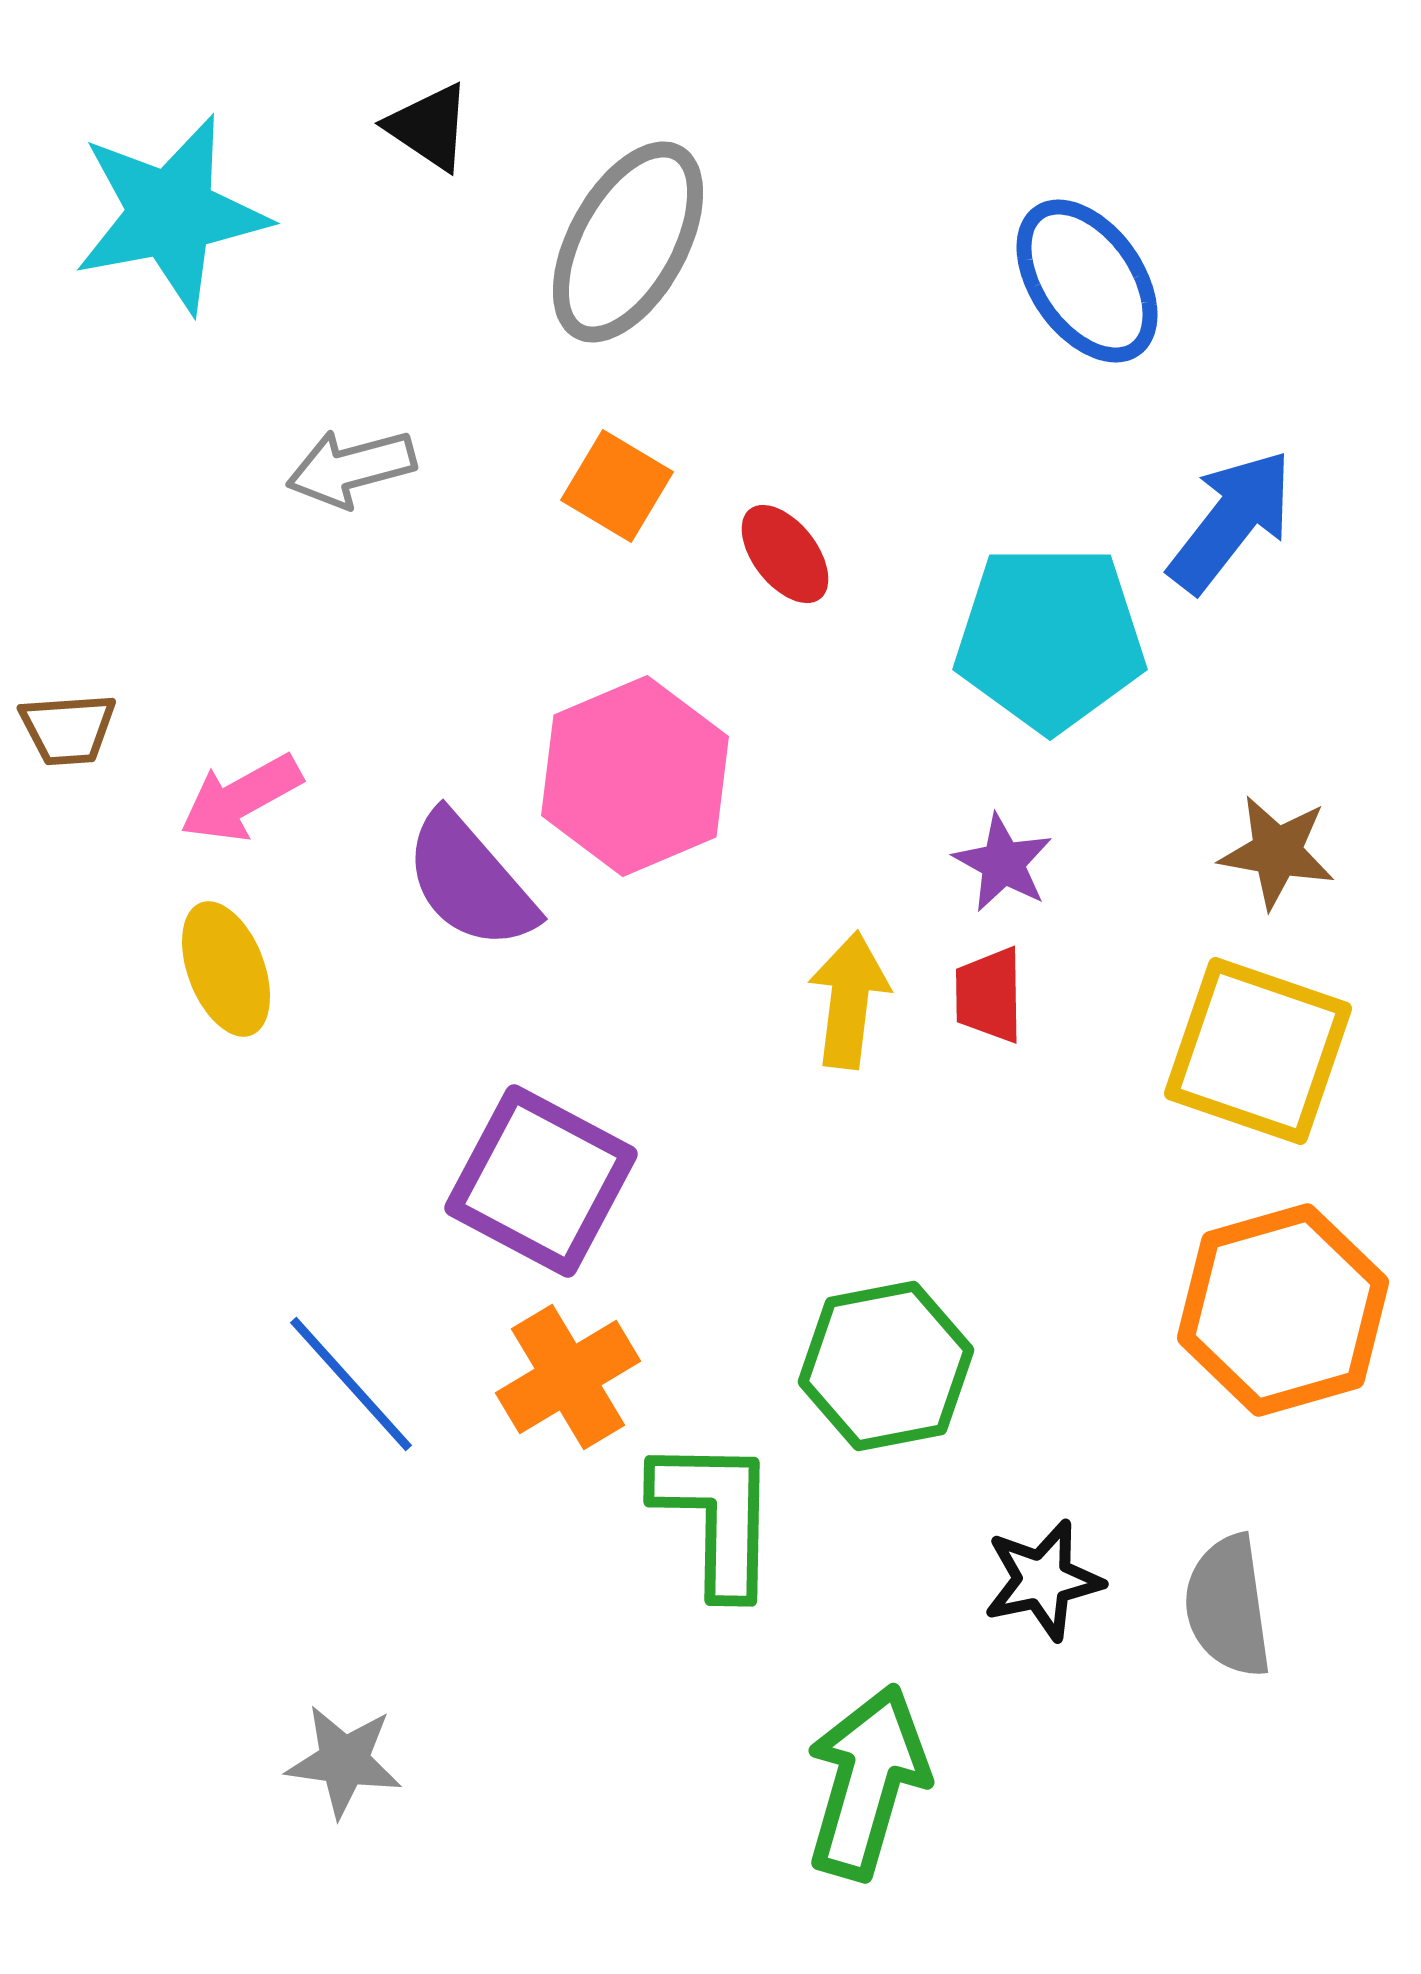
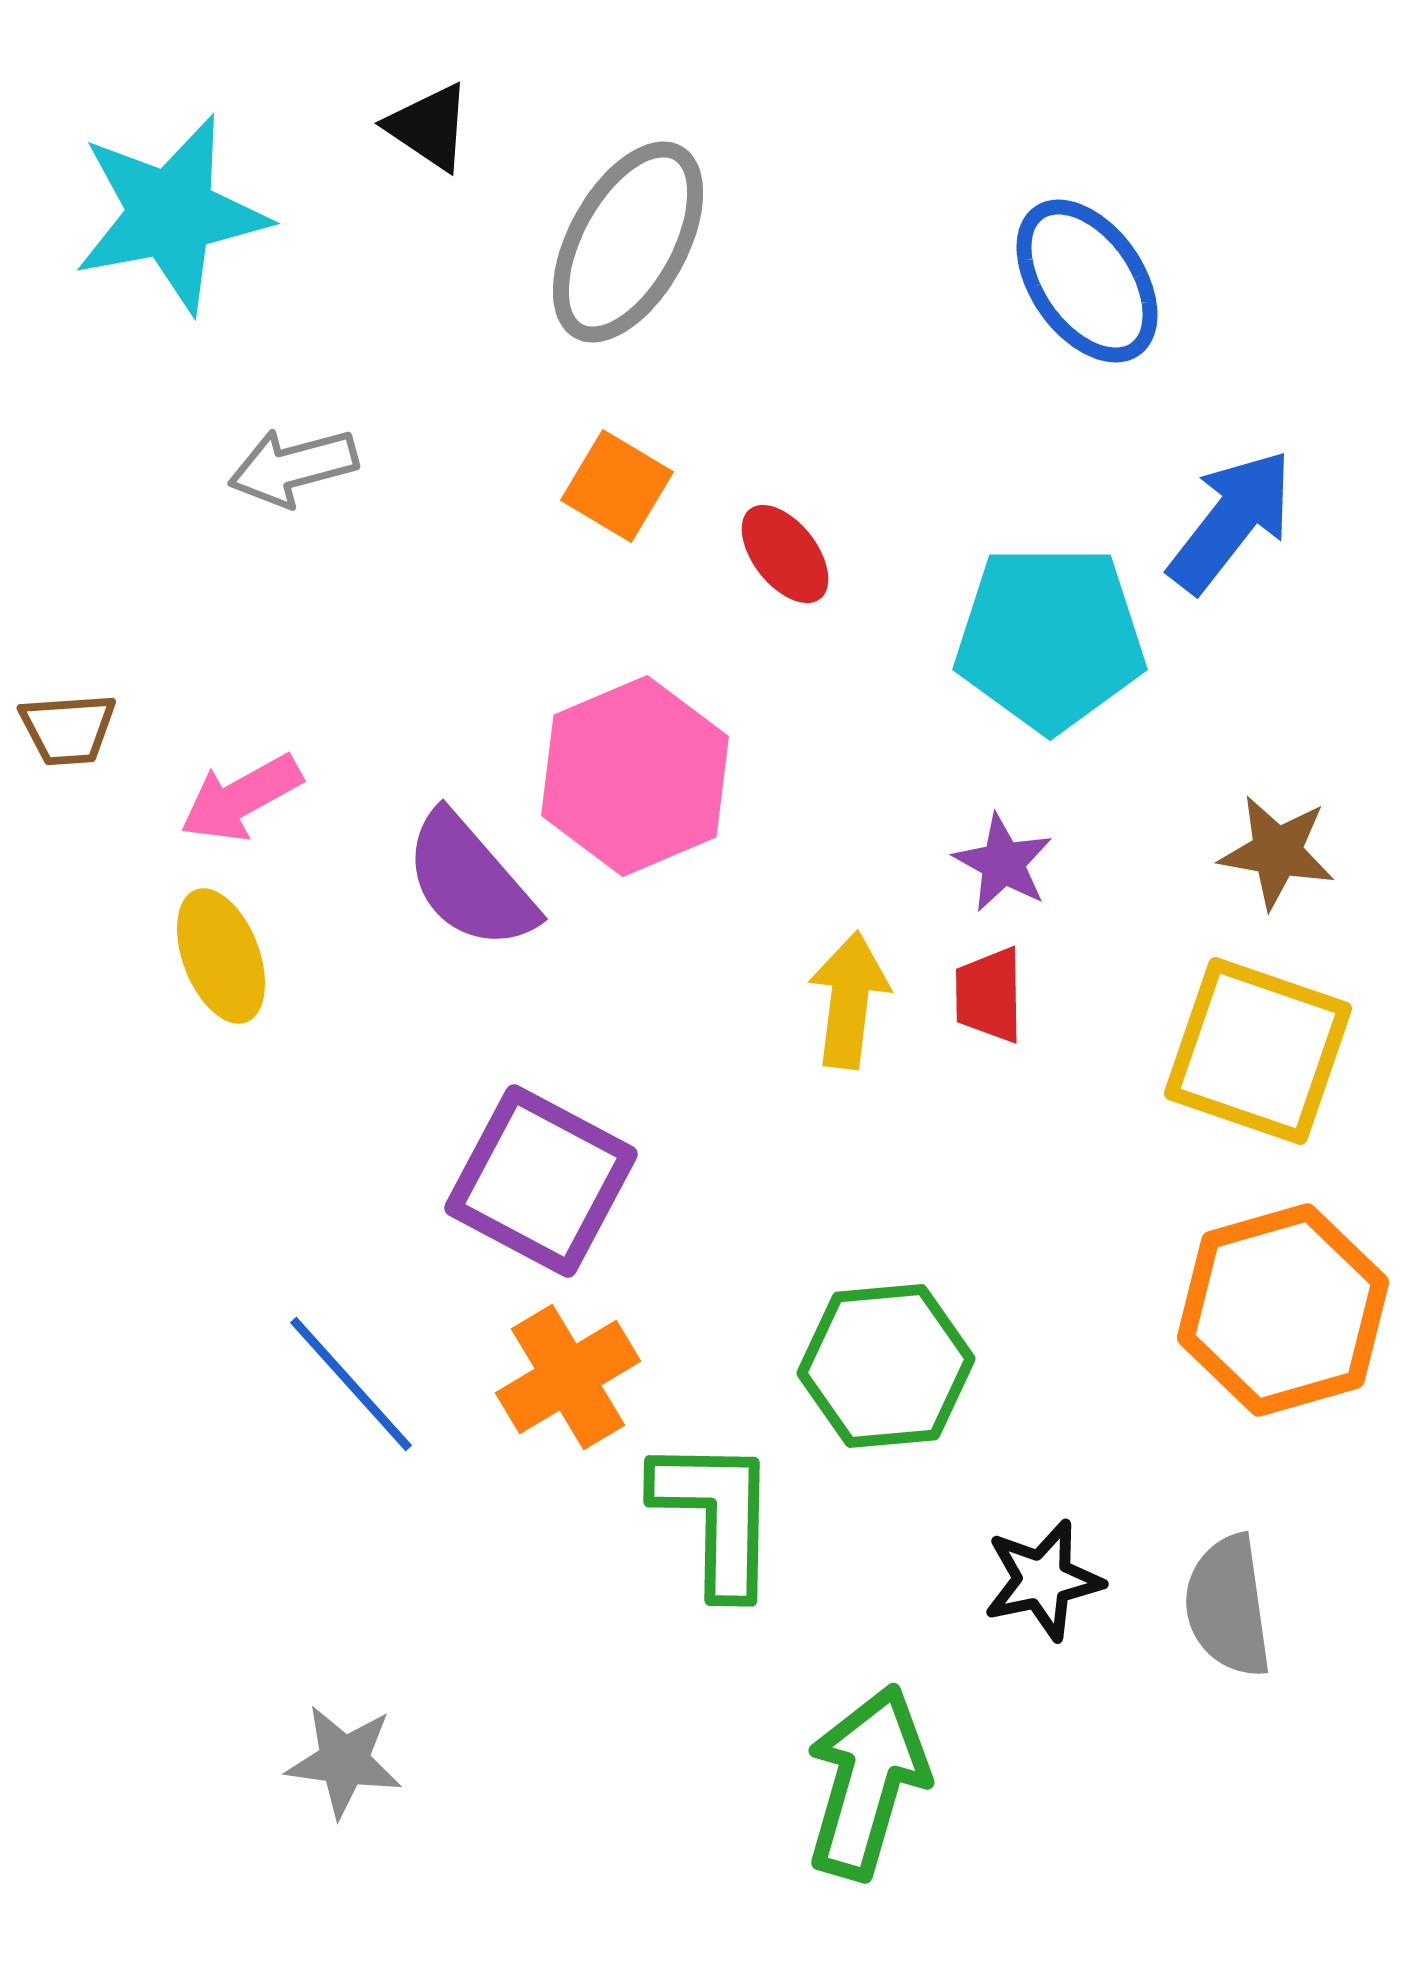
gray arrow: moved 58 px left, 1 px up
yellow ellipse: moved 5 px left, 13 px up
green hexagon: rotated 6 degrees clockwise
